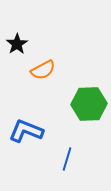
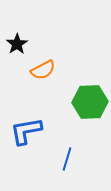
green hexagon: moved 1 px right, 2 px up
blue L-shape: rotated 32 degrees counterclockwise
